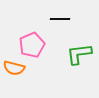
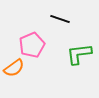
black line: rotated 18 degrees clockwise
orange semicircle: rotated 50 degrees counterclockwise
